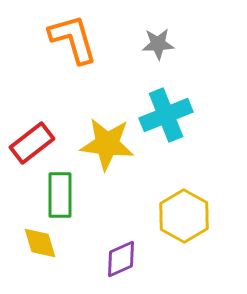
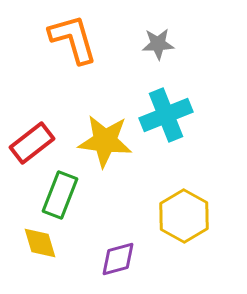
yellow star: moved 2 px left, 3 px up
green rectangle: rotated 21 degrees clockwise
purple diamond: moved 3 px left; rotated 9 degrees clockwise
